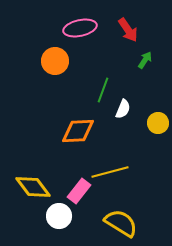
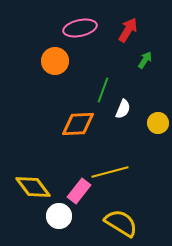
red arrow: rotated 115 degrees counterclockwise
orange diamond: moved 7 px up
